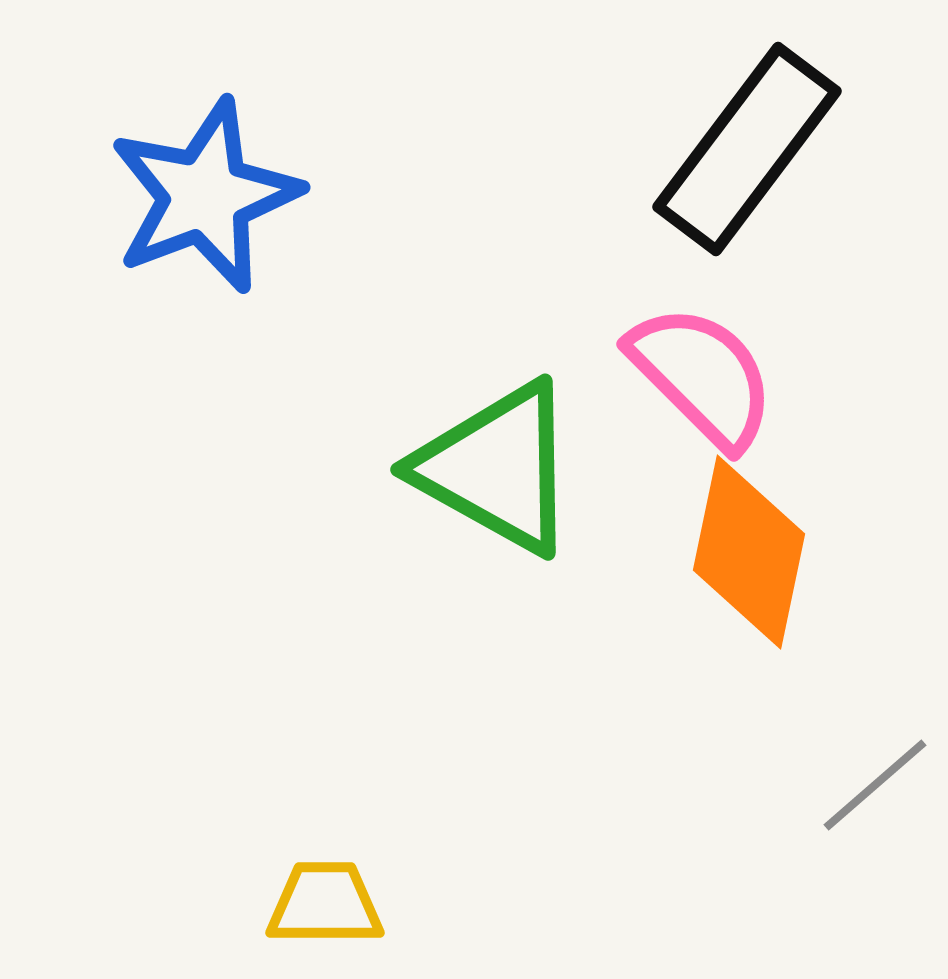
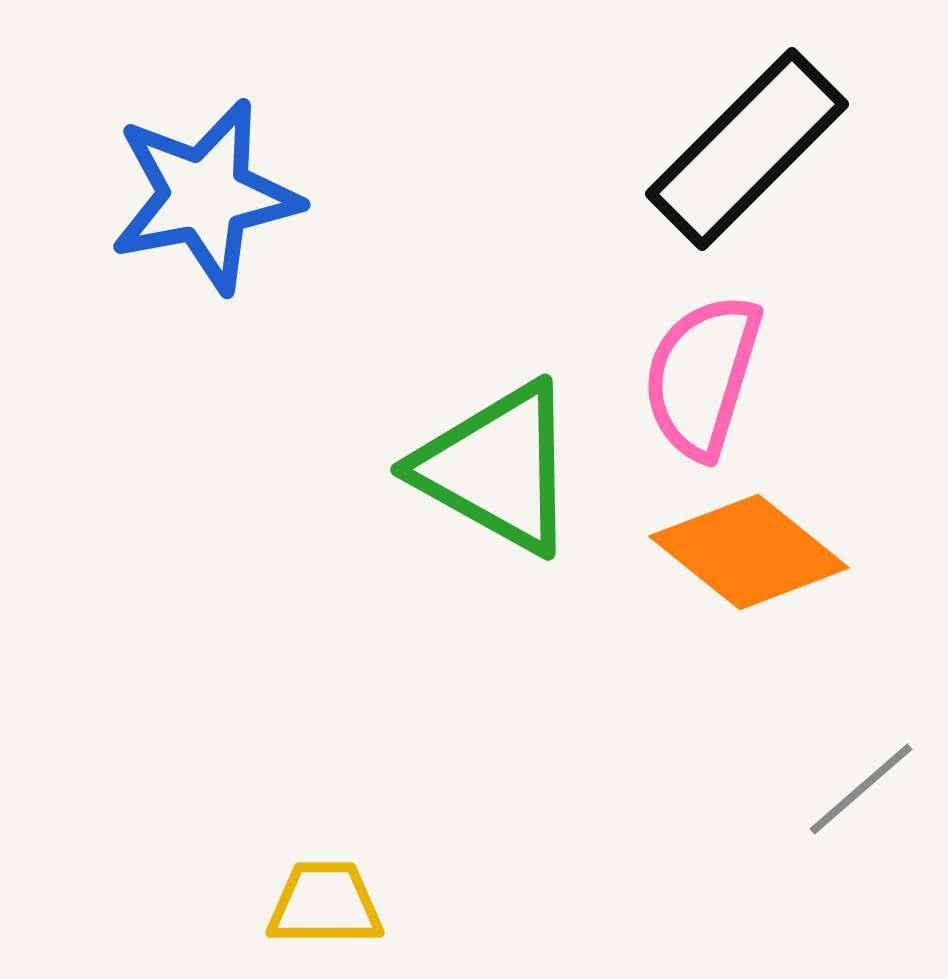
black rectangle: rotated 8 degrees clockwise
blue star: rotated 10 degrees clockwise
pink semicircle: rotated 118 degrees counterclockwise
orange diamond: rotated 63 degrees counterclockwise
gray line: moved 14 px left, 4 px down
